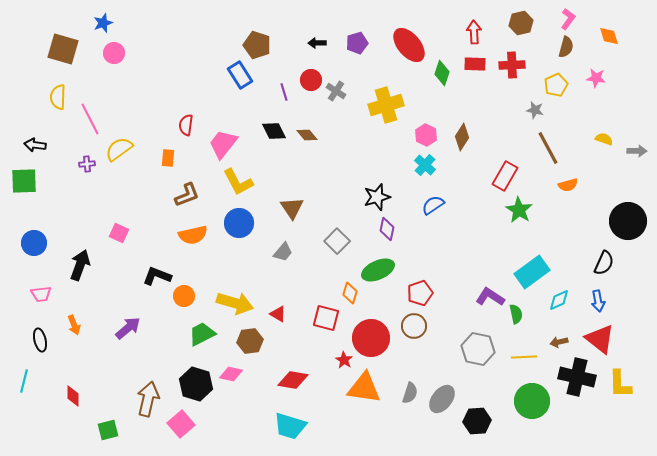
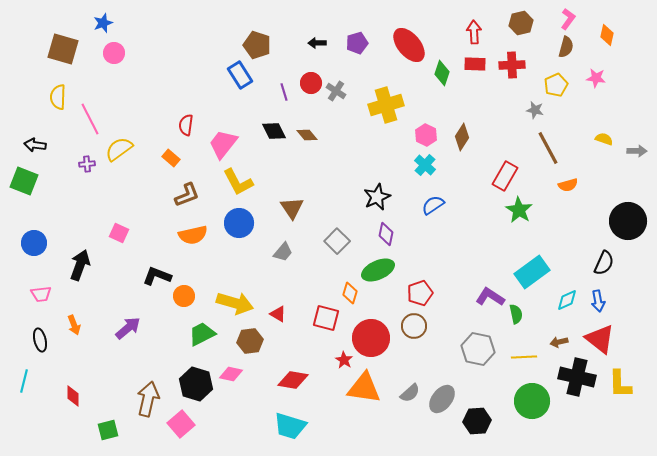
orange diamond at (609, 36): moved 2 px left, 1 px up; rotated 30 degrees clockwise
red circle at (311, 80): moved 3 px down
orange rectangle at (168, 158): moved 3 px right; rotated 54 degrees counterclockwise
green square at (24, 181): rotated 24 degrees clockwise
black star at (377, 197): rotated 8 degrees counterclockwise
purple diamond at (387, 229): moved 1 px left, 5 px down
cyan diamond at (559, 300): moved 8 px right
gray semicircle at (410, 393): rotated 30 degrees clockwise
